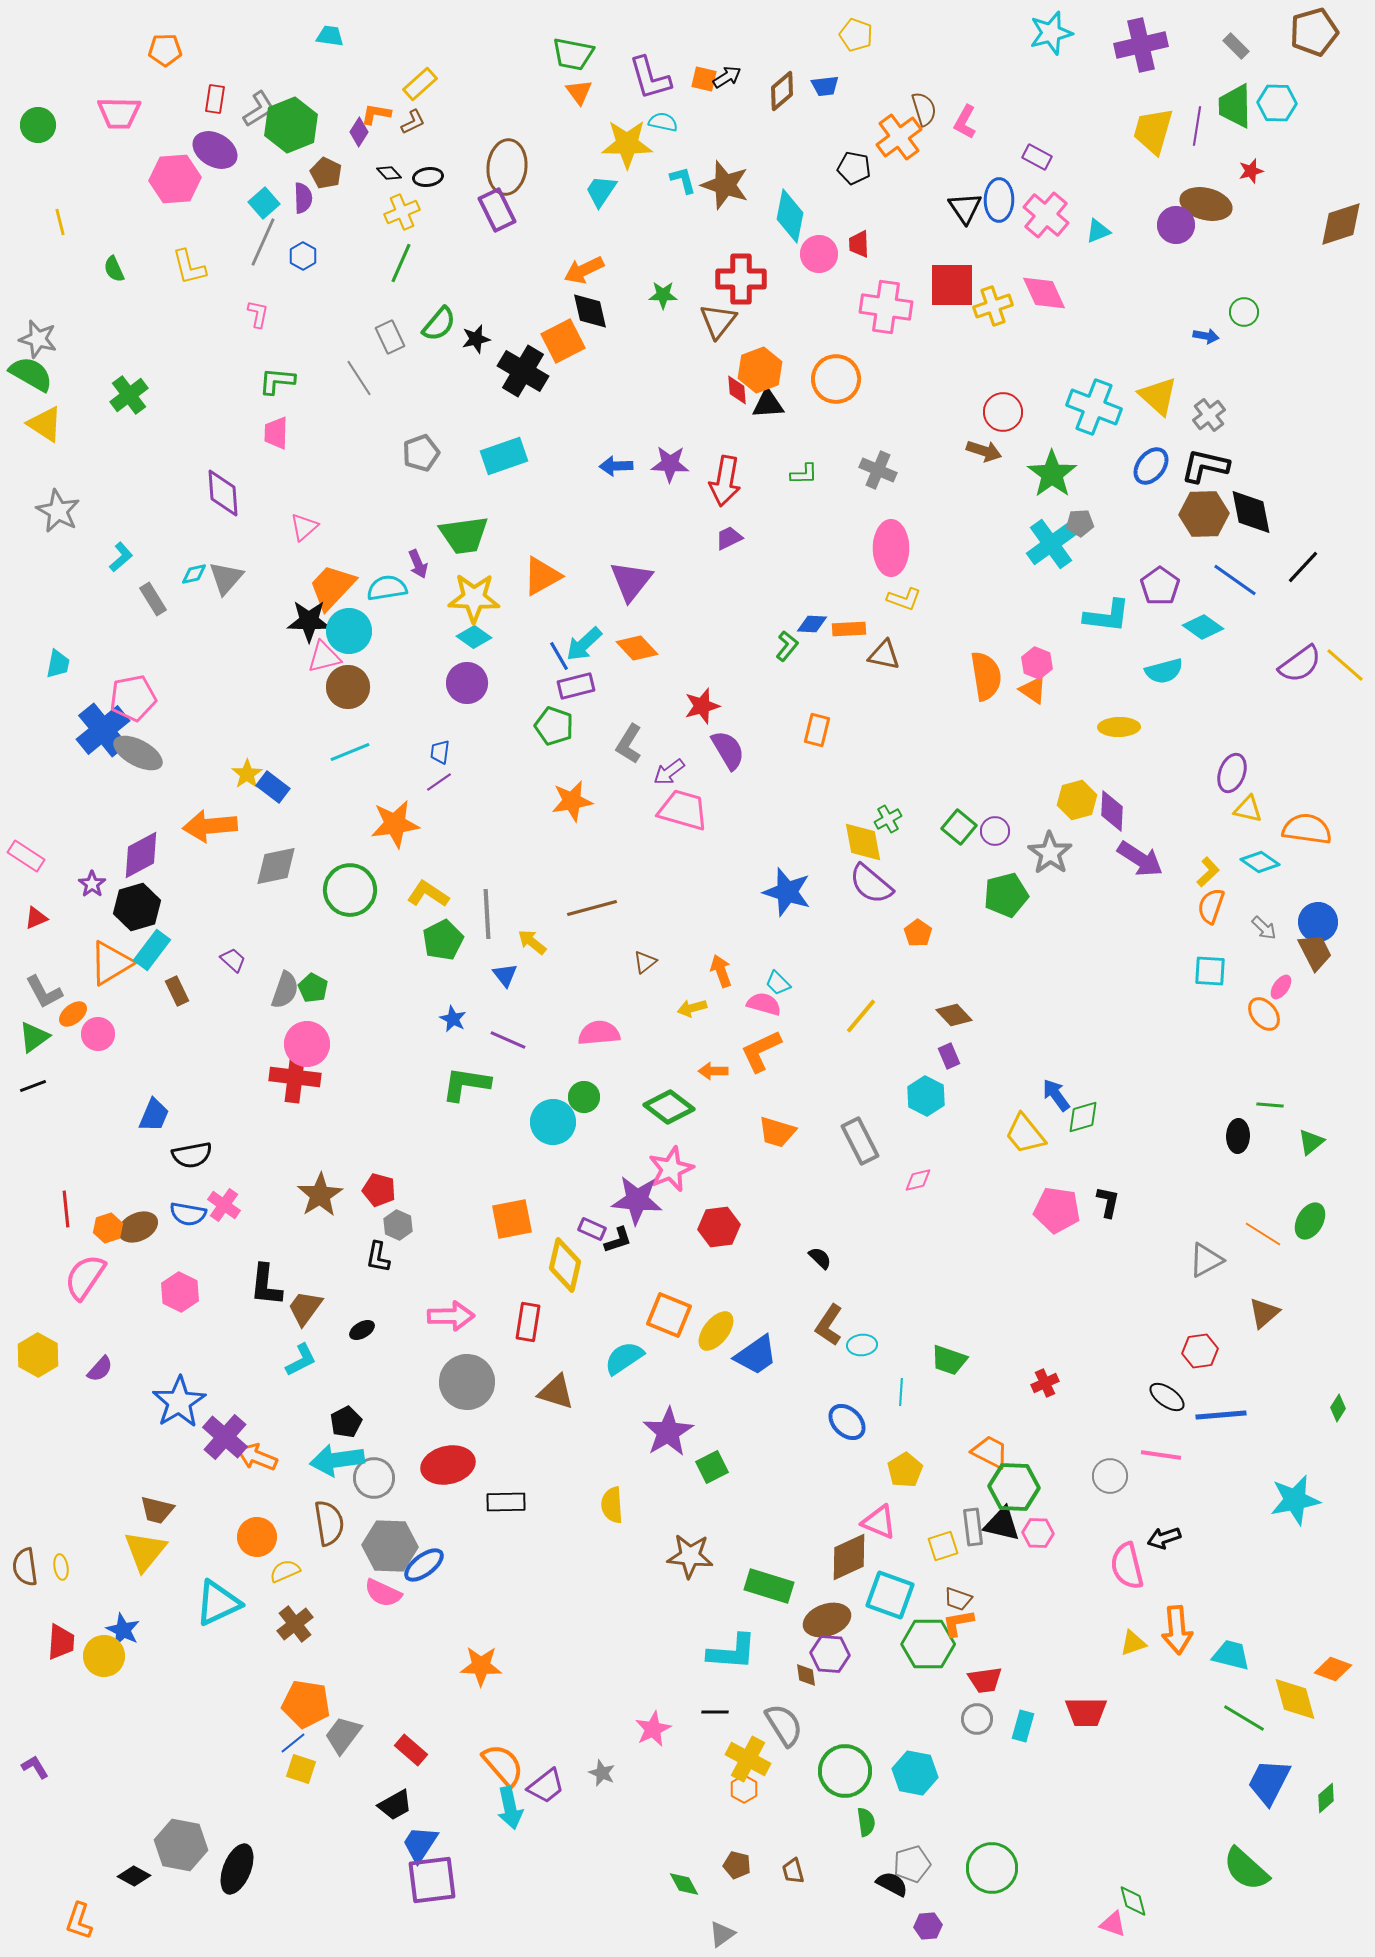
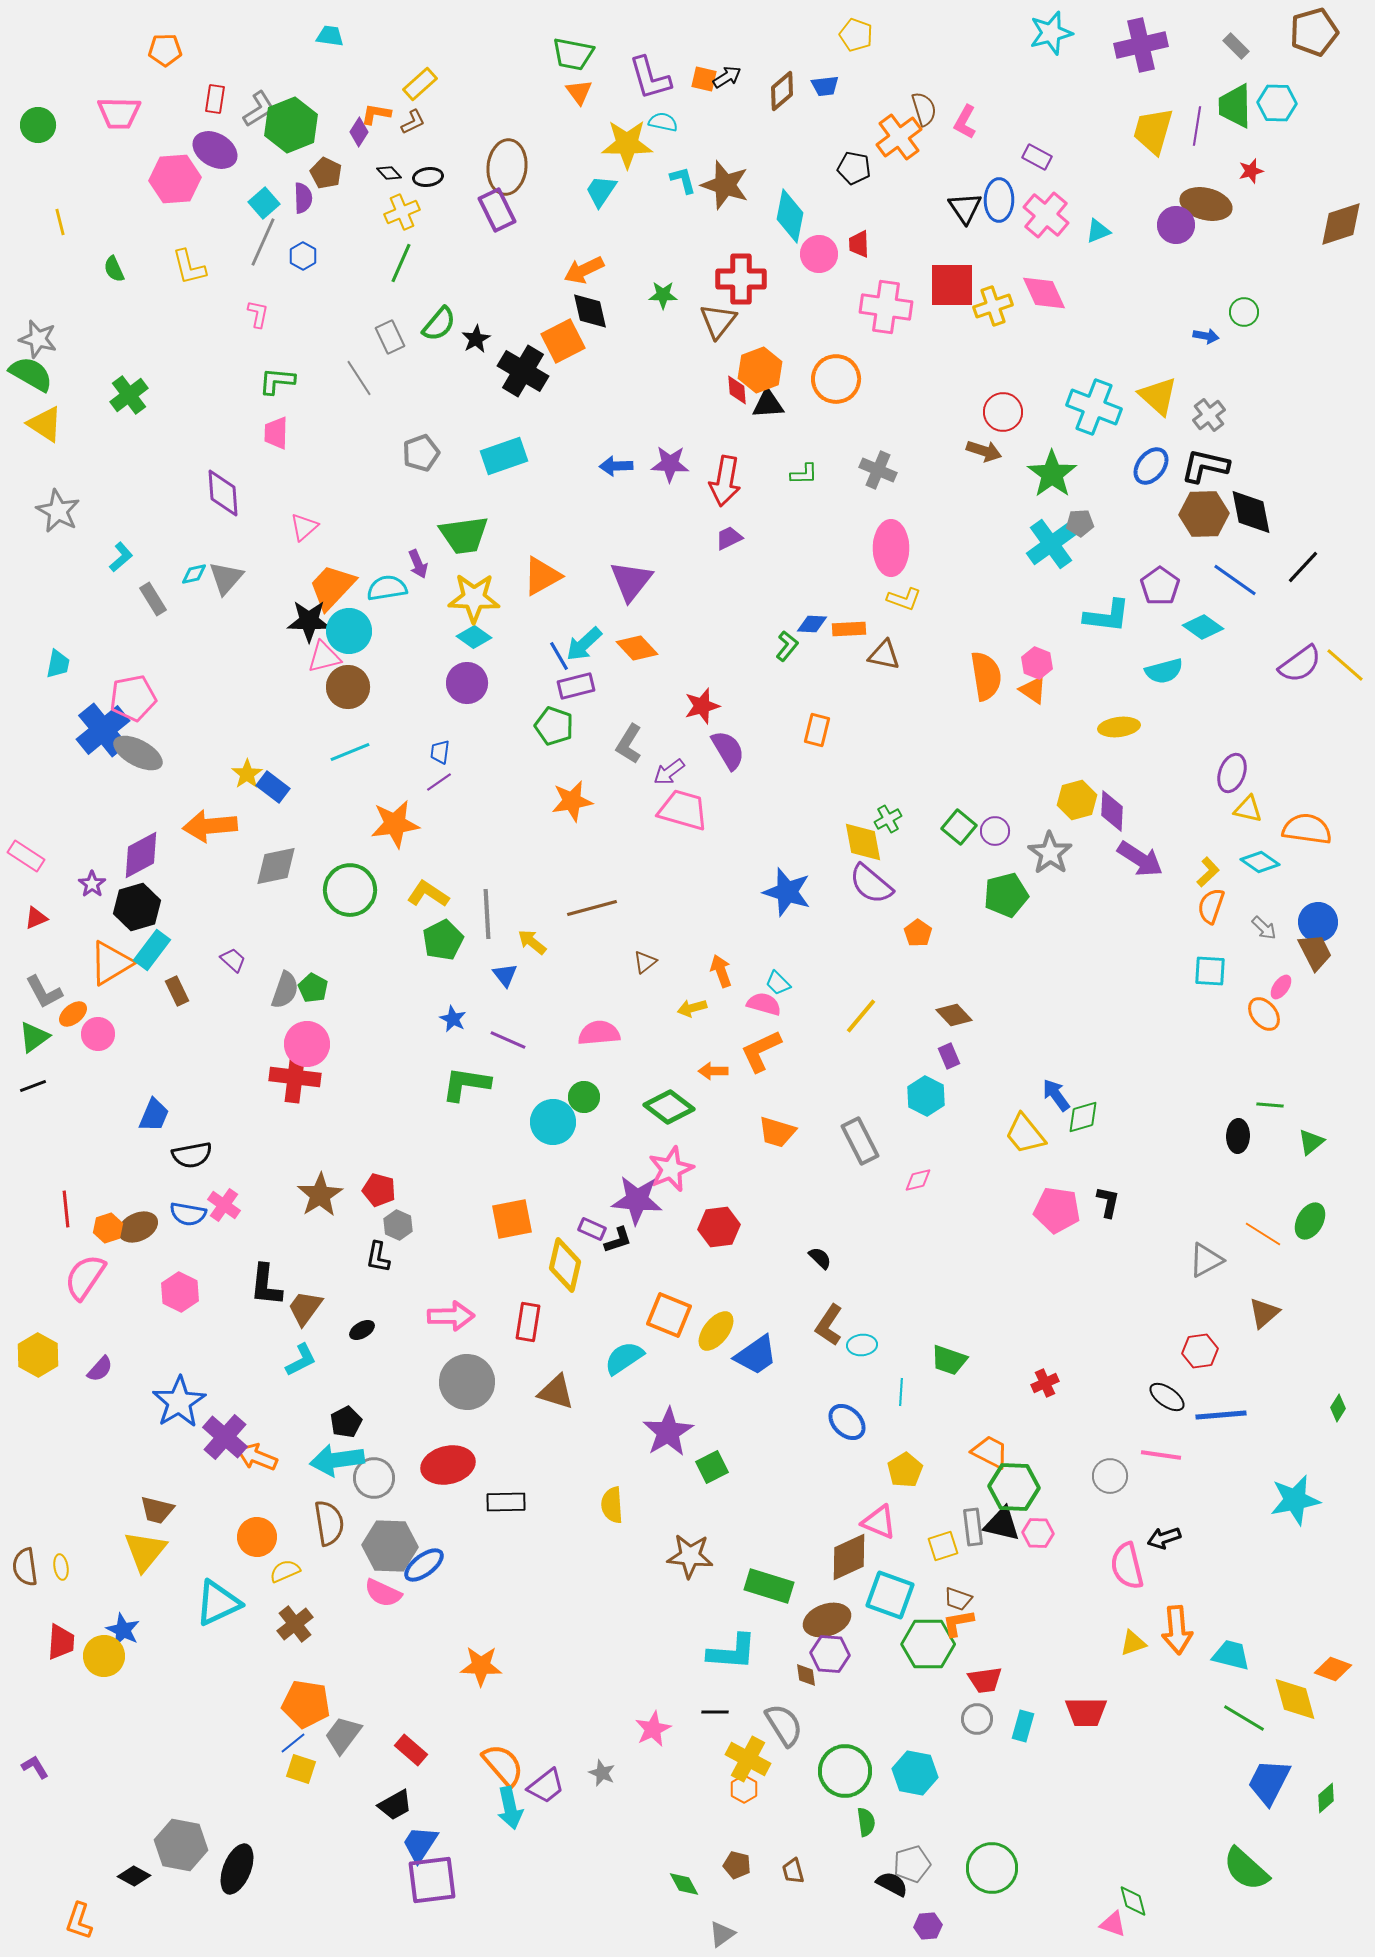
black star at (476, 339): rotated 16 degrees counterclockwise
yellow ellipse at (1119, 727): rotated 6 degrees counterclockwise
